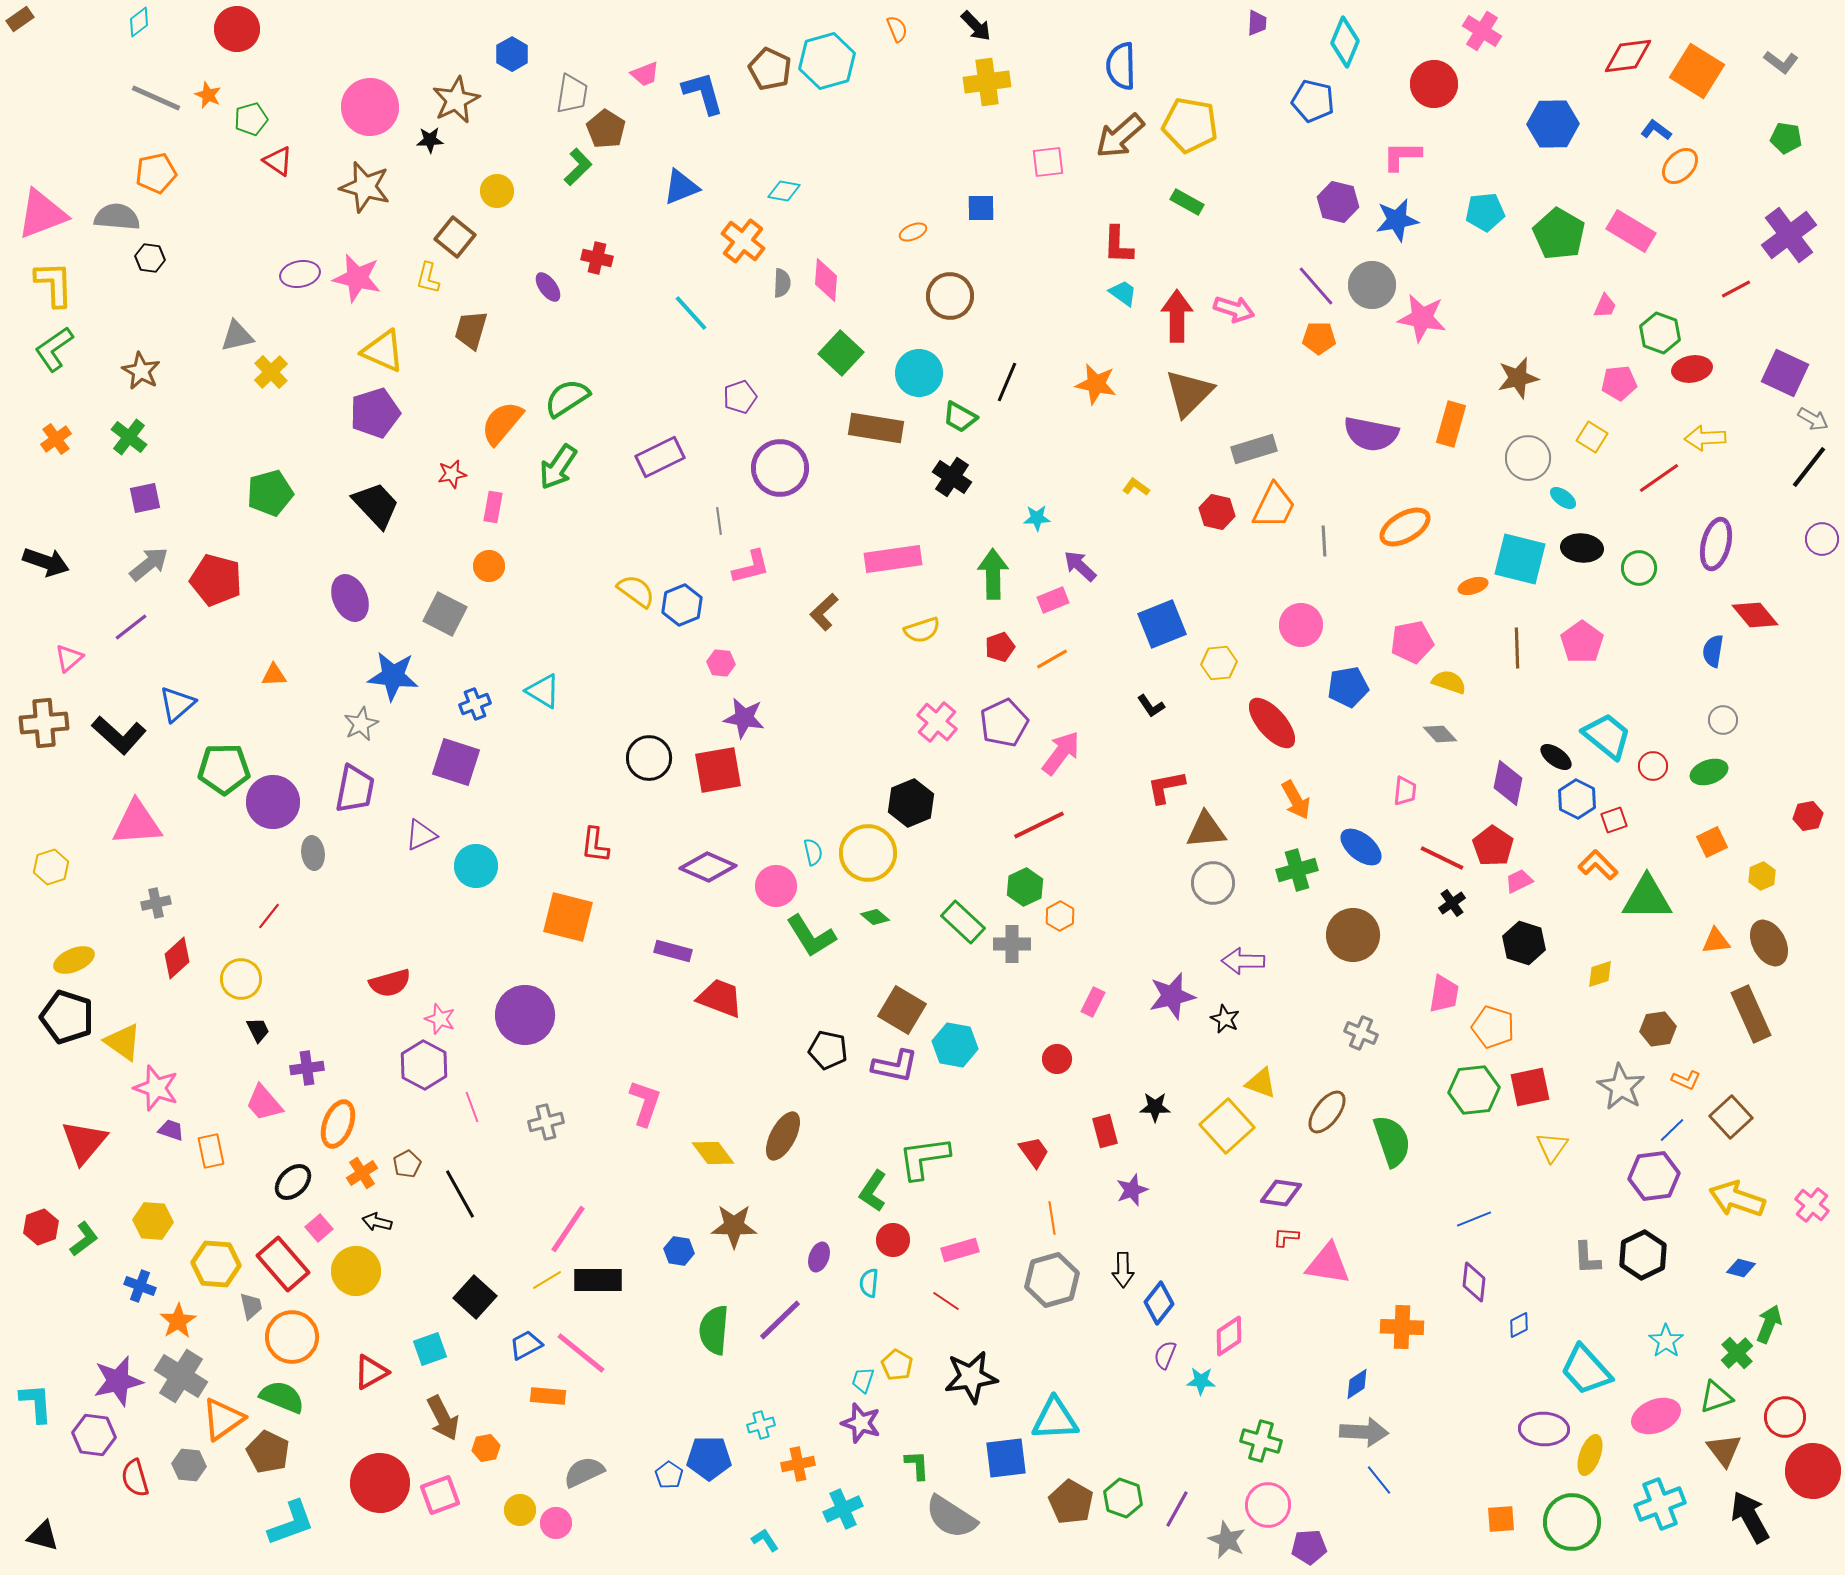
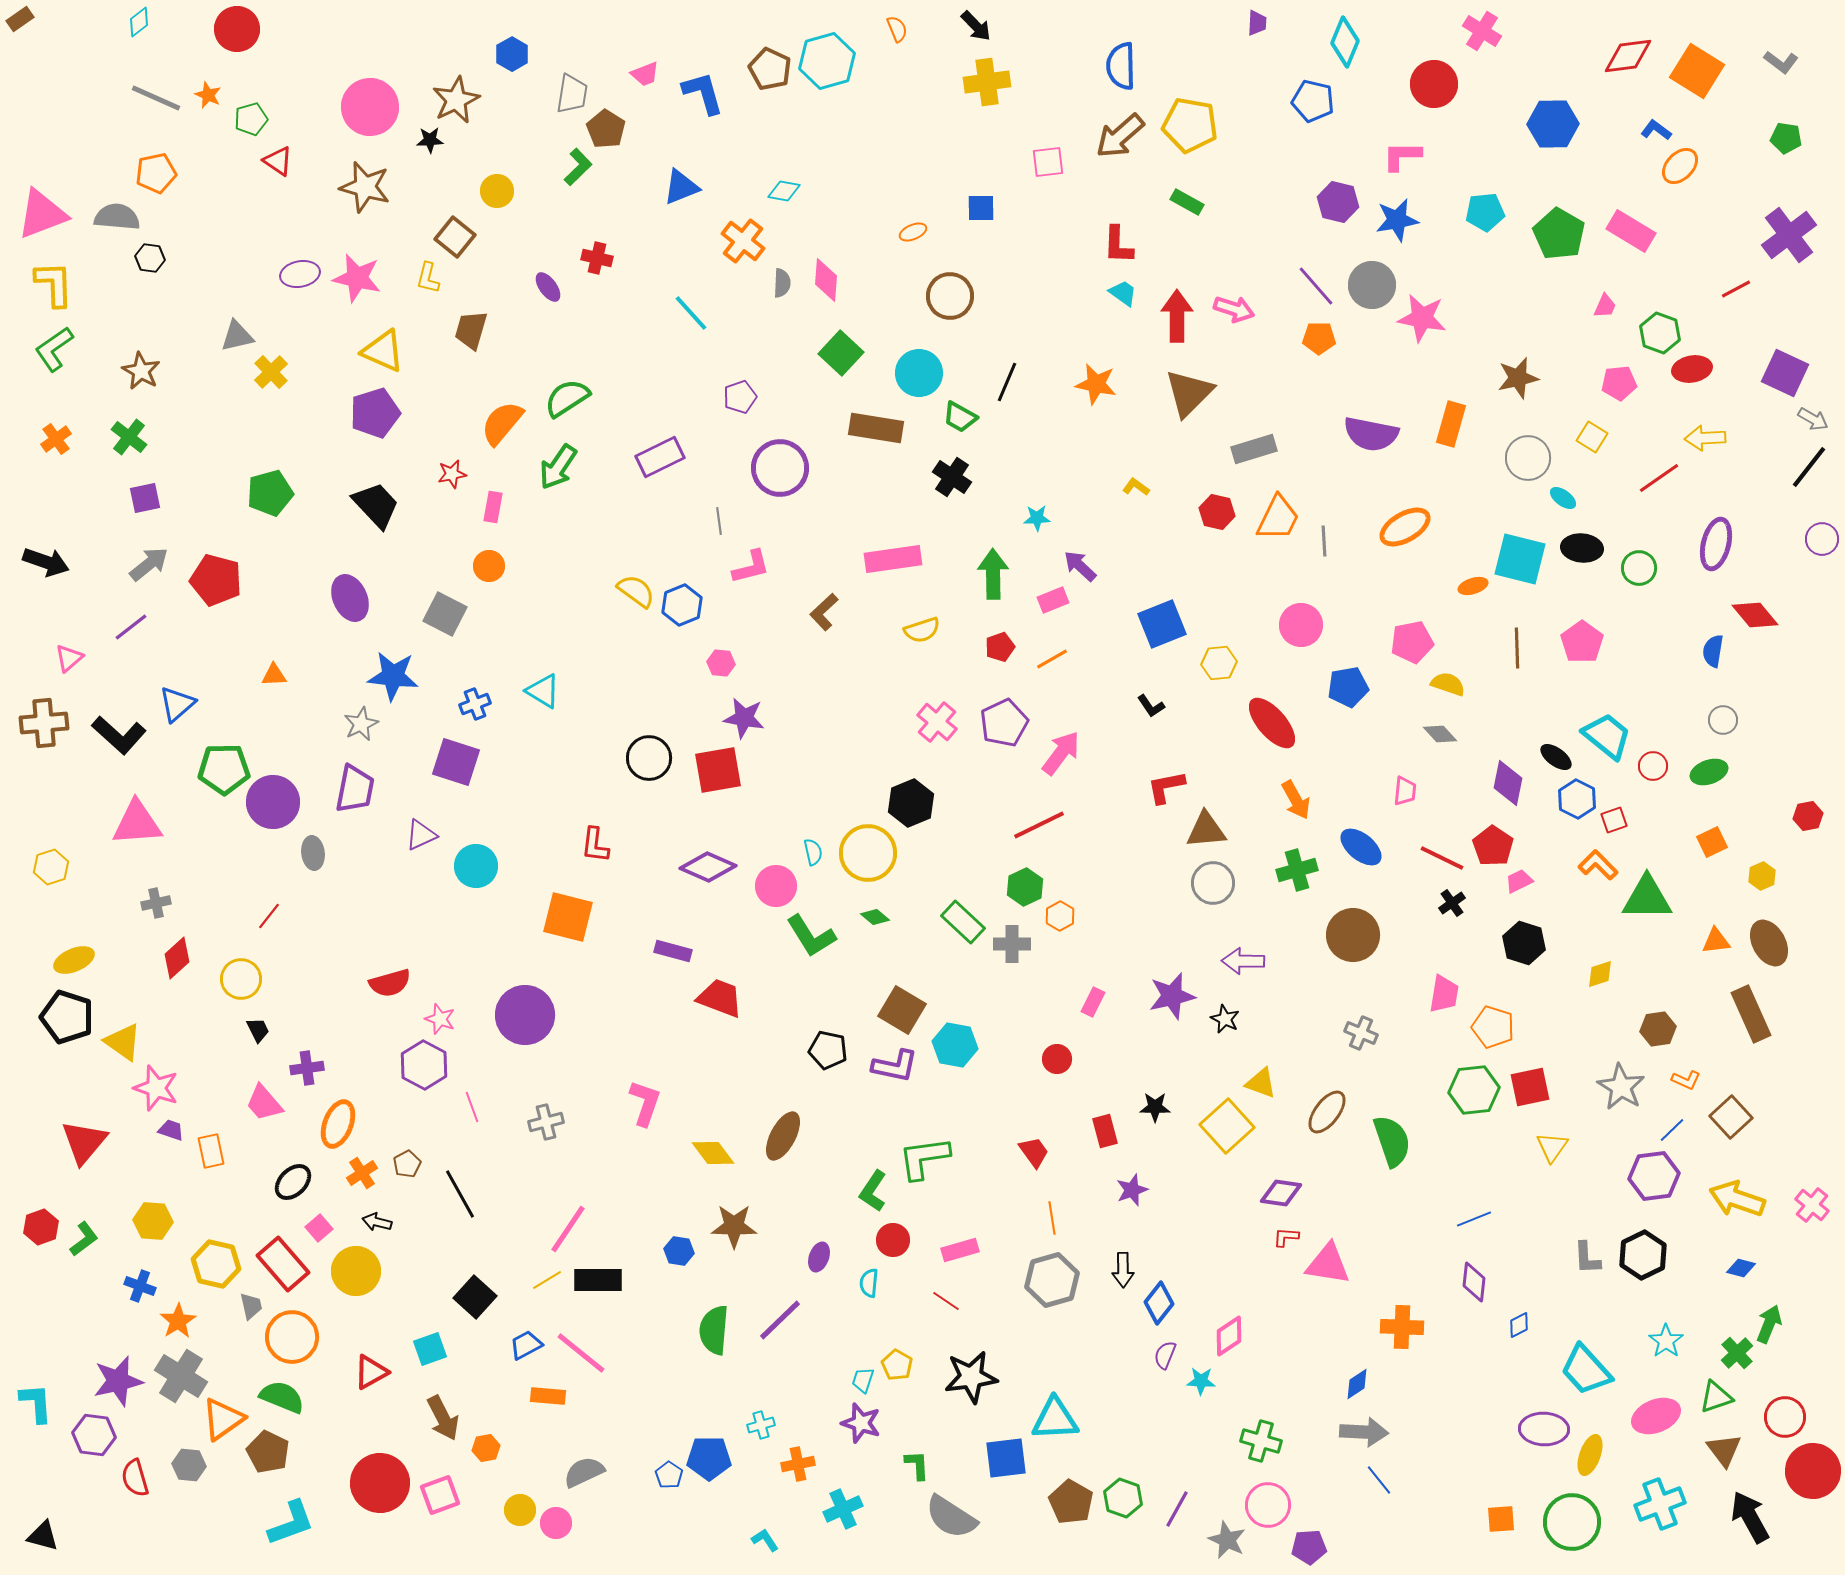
orange trapezoid at (1274, 506): moved 4 px right, 12 px down
yellow semicircle at (1449, 682): moved 1 px left, 2 px down
yellow hexagon at (216, 1264): rotated 9 degrees clockwise
